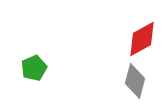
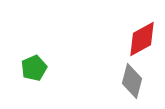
gray diamond: moved 3 px left
